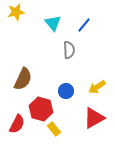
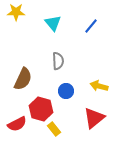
yellow star: rotated 12 degrees clockwise
blue line: moved 7 px right, 1 px down
gray semicircle: moved 11 px left, 11 px down
yellow arrow: moved 2 px right, 1 px up; rotated 48 degrees clockwise
red triangle: rotated 10 degrees counterclockwise
red semicircle: rotated 36 degrees clockwise
